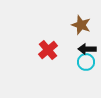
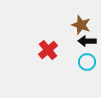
black arrow: moved 8 px up
cyan circle: moved 1 px right
